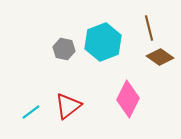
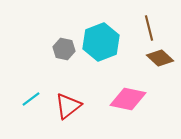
cyan hexagon: moved 2 px left
brown diamond: moved 1 px down; rotated 8 degrees clockwise
pink diamond: rotated 75 degrees clockwise
cyan line: moved 13 px up
